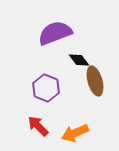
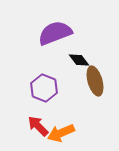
purple hexagon: moved 2 px left
orange arrow: moved 14 px left
